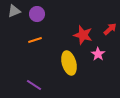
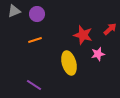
pink star: rotated 24 degrees clockwise
